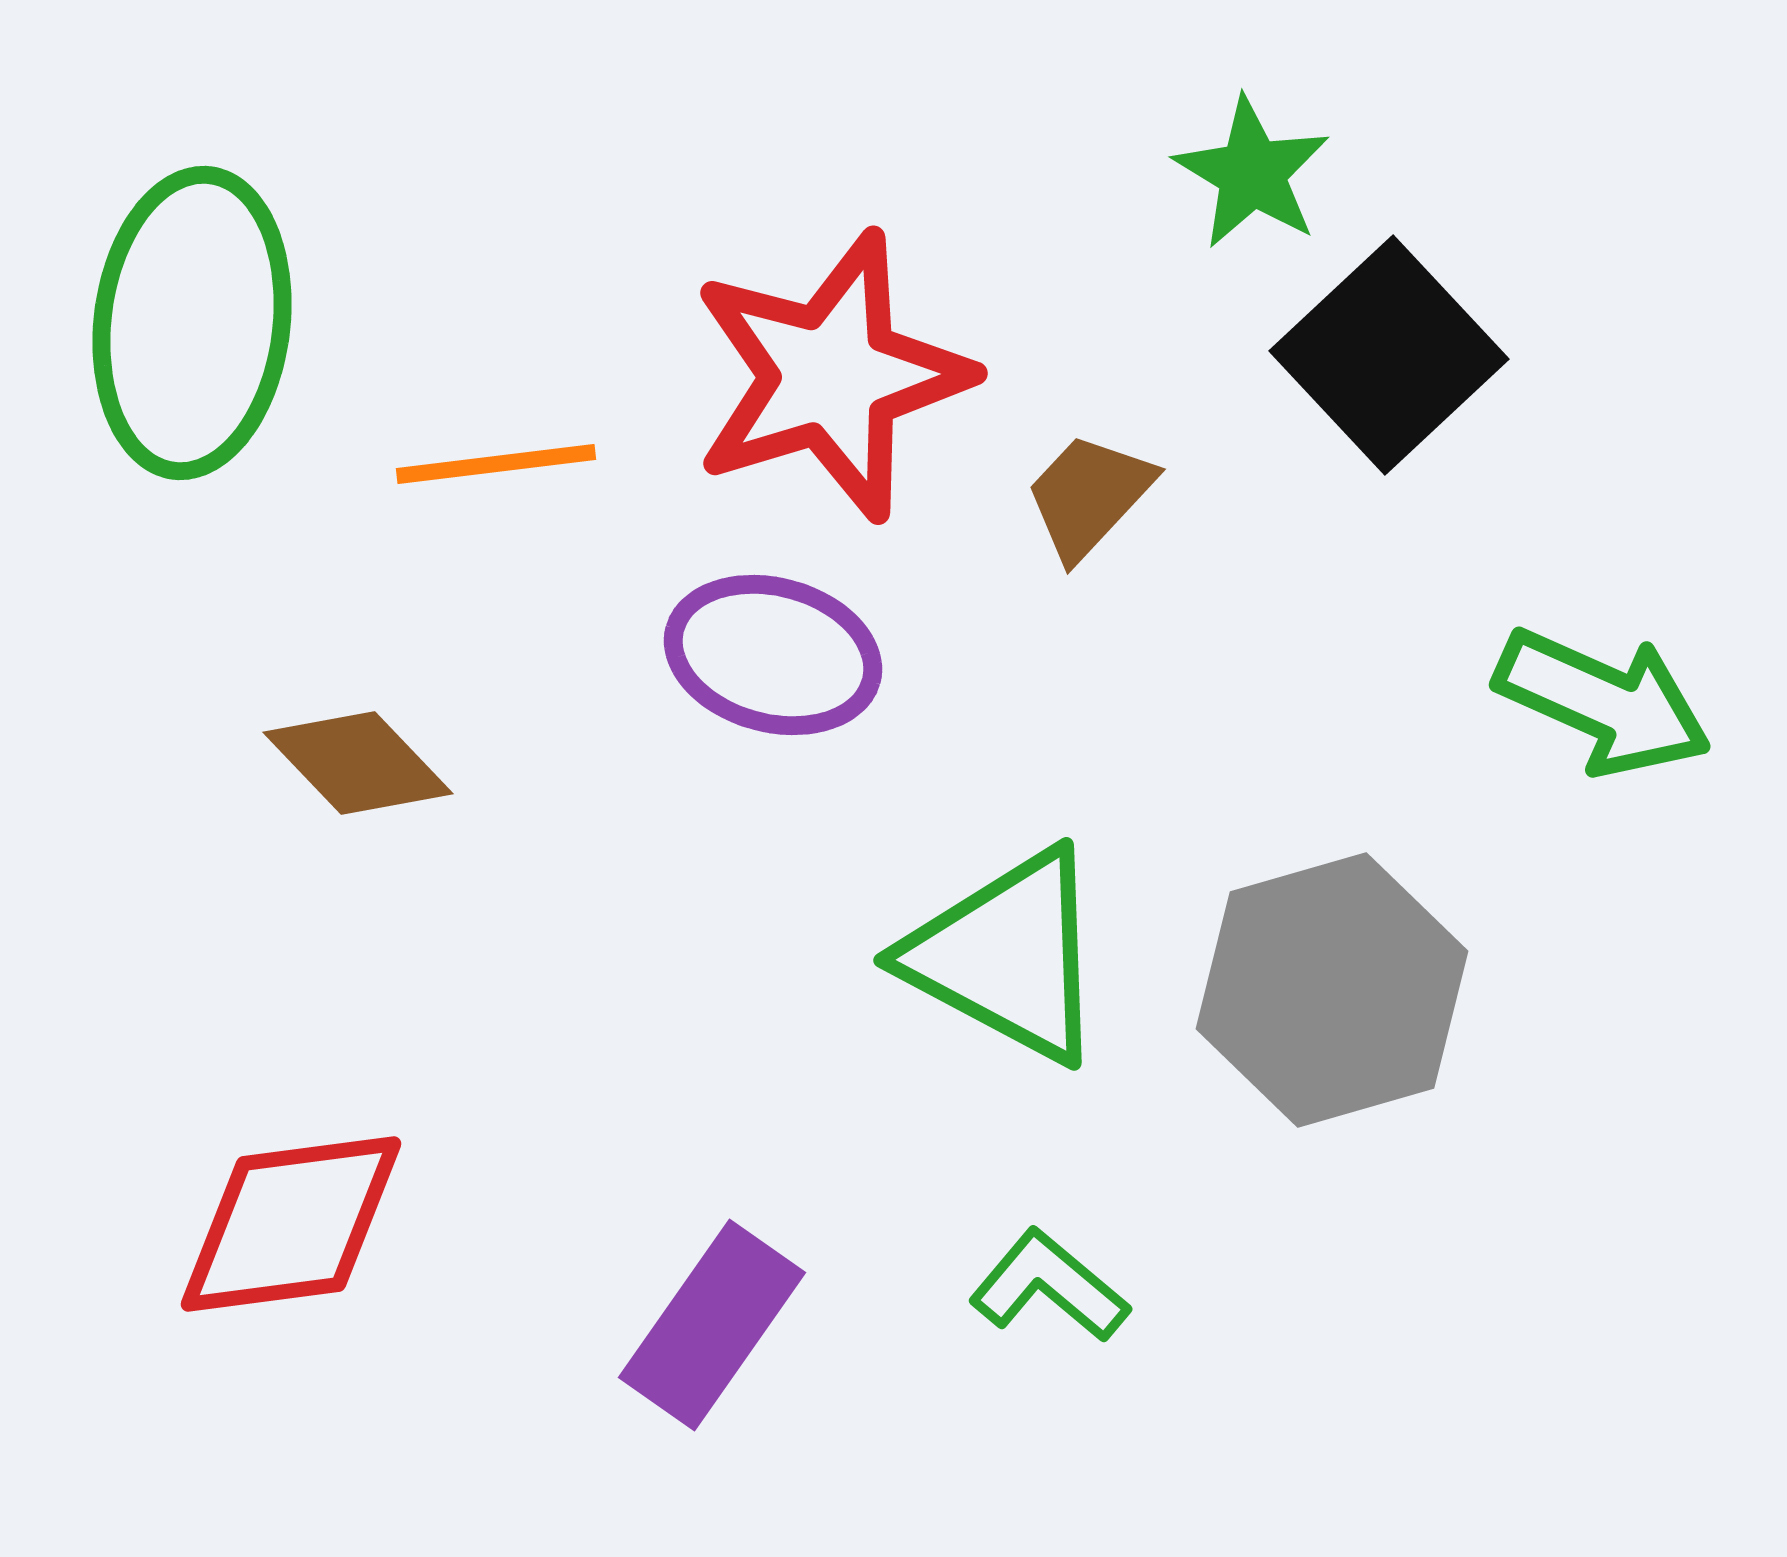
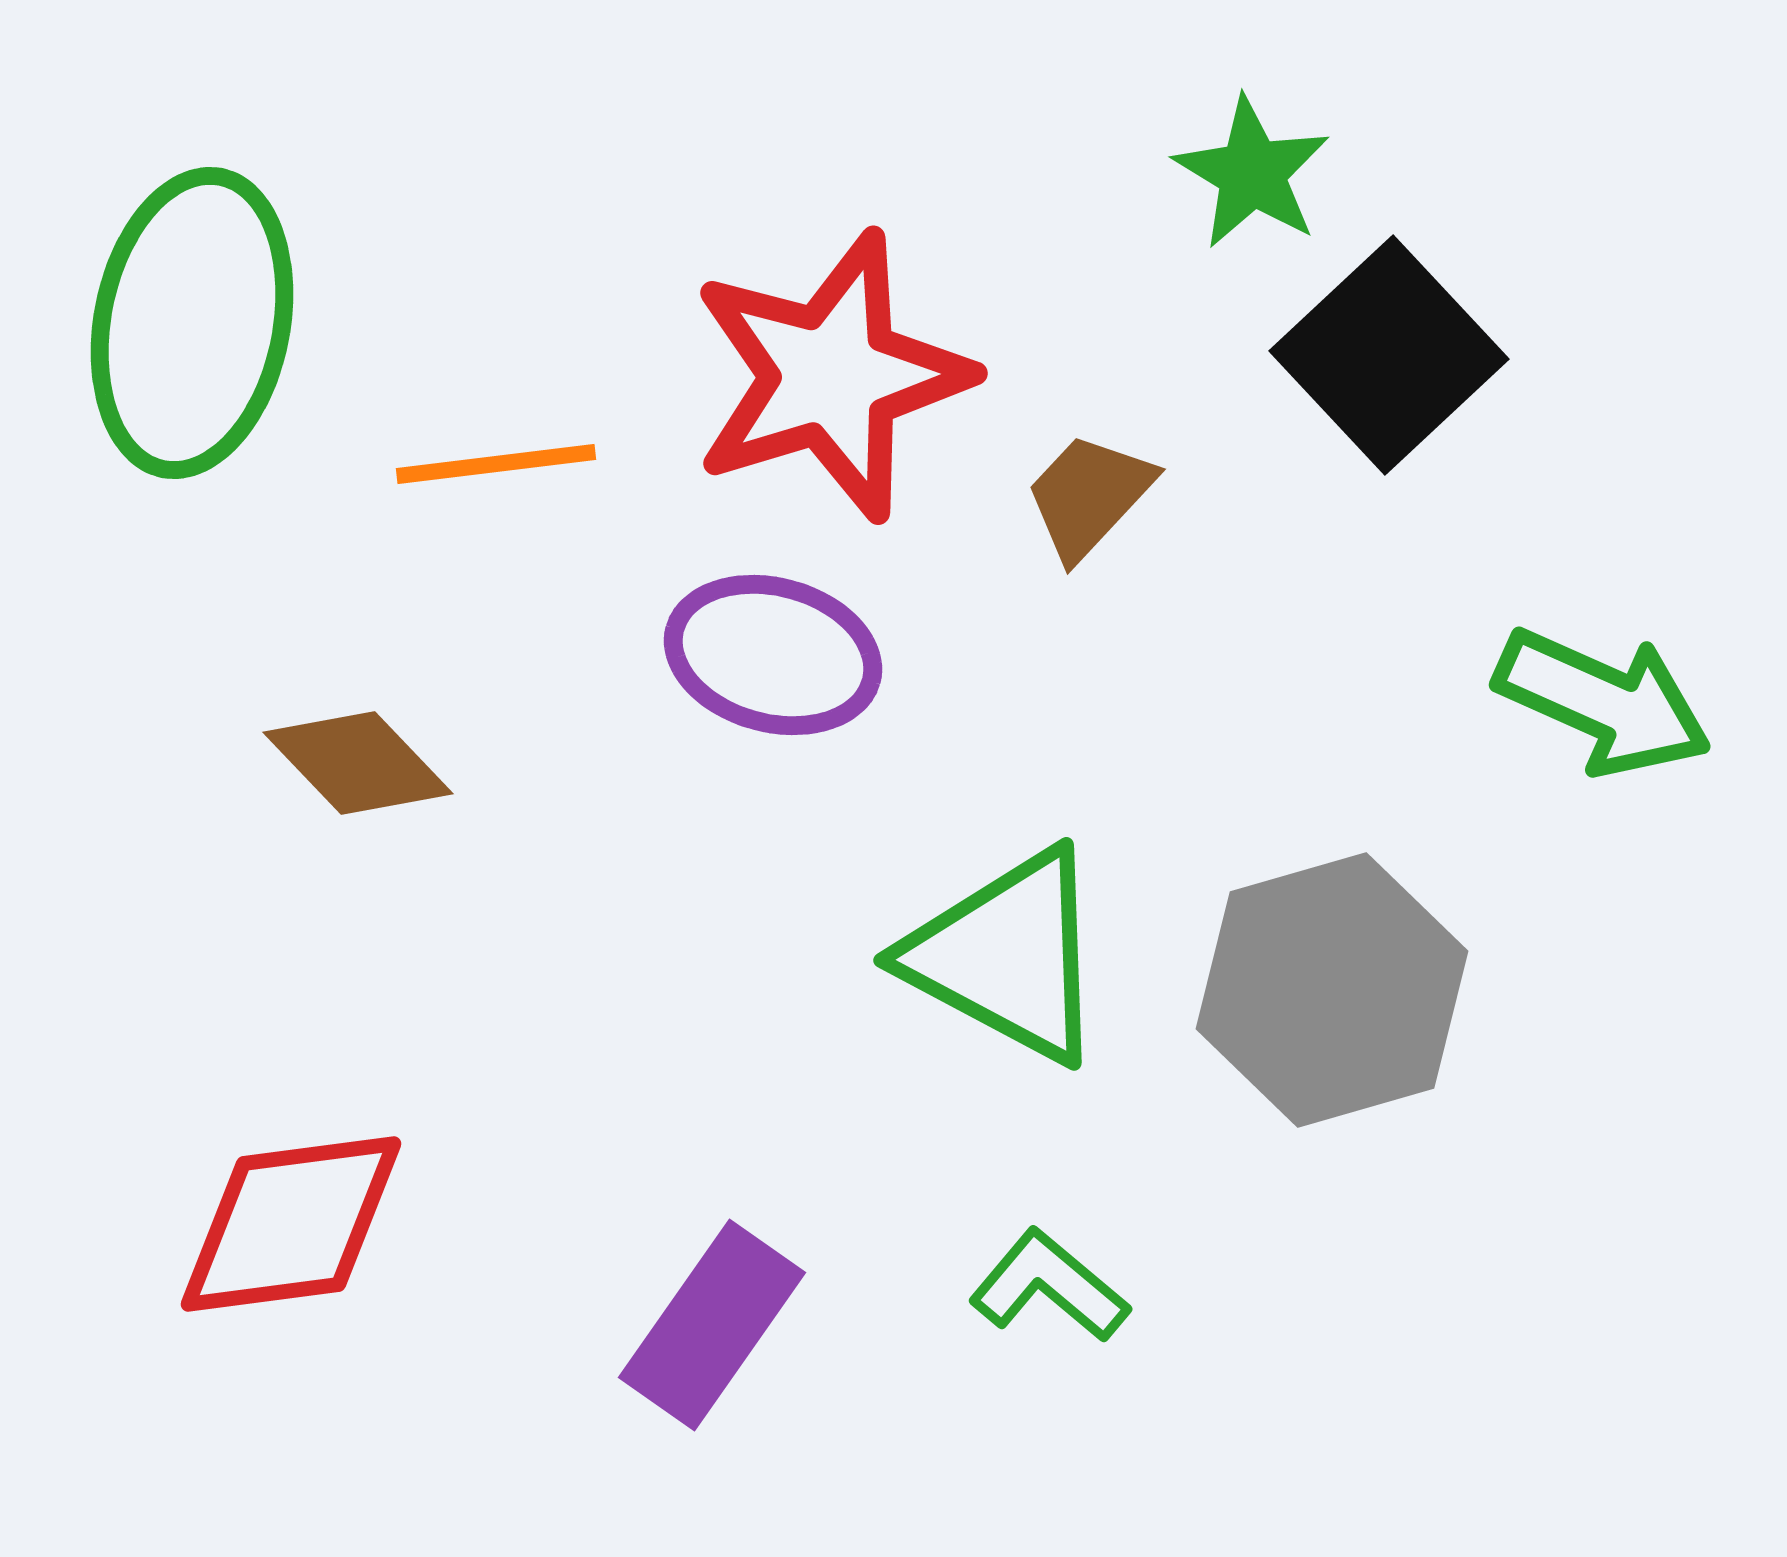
green ellipse: rotated 4 degrees clockwise
